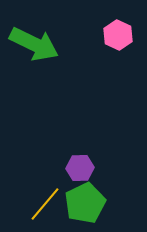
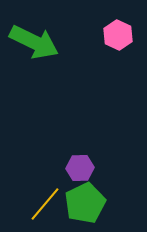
green arrow: moved 2 px up
